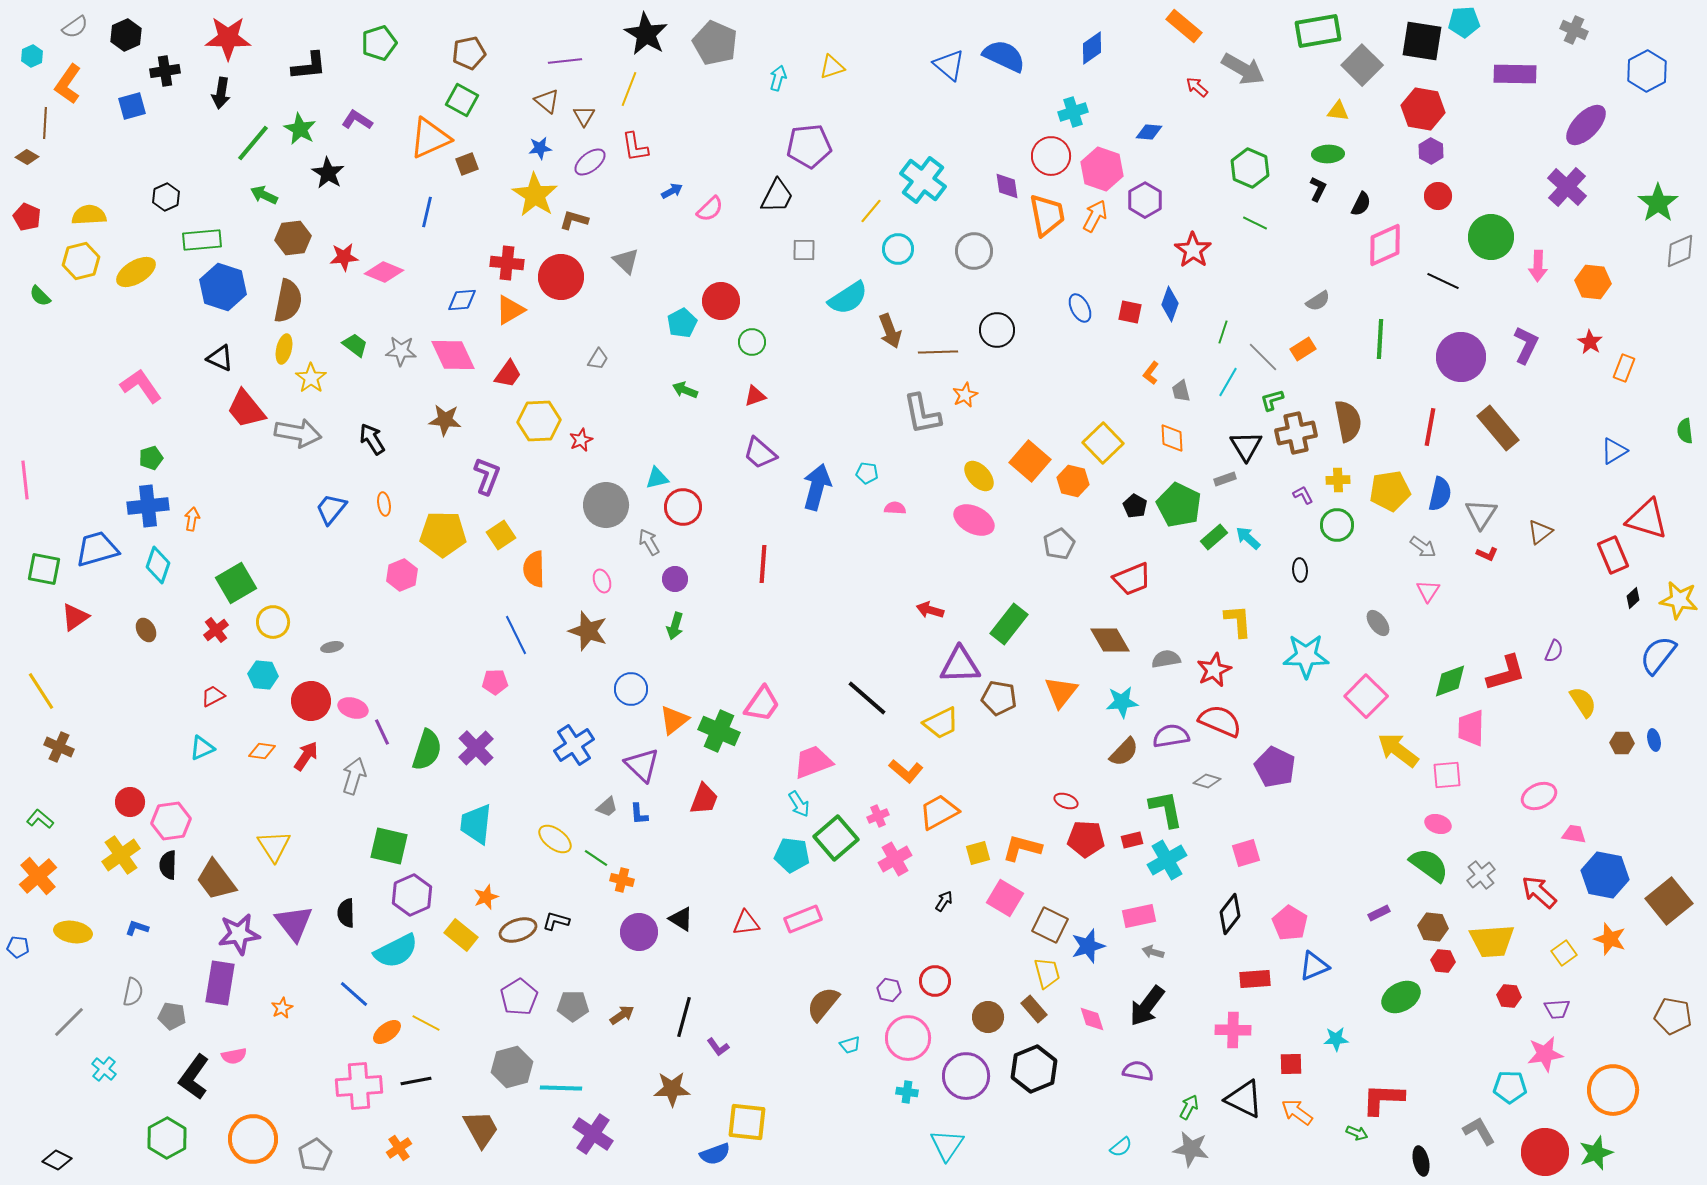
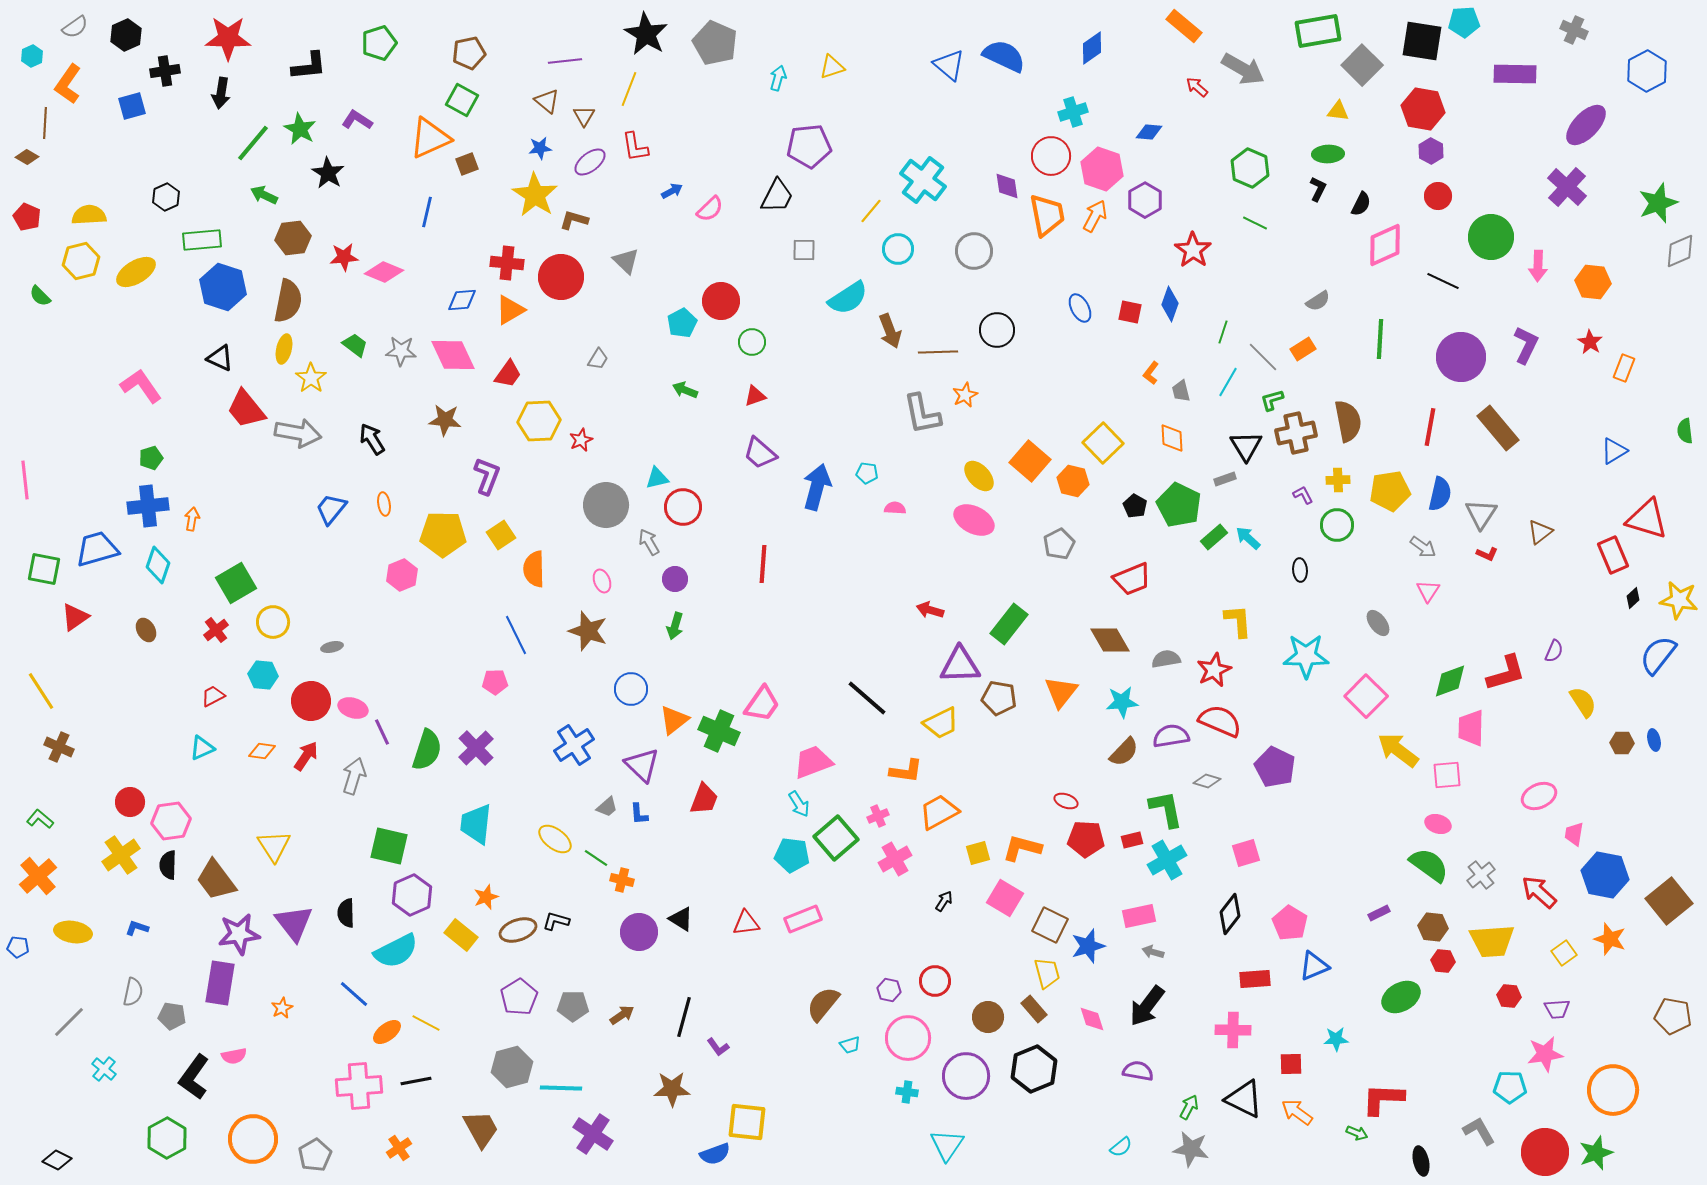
green star at (1658, 203): rotated 15 degrees clockwise
orange L-shape at (906, 771): rotated 32 degrees counterclockwise
pink trapezoid at (1574, 834): rotated 90 degrees counterclockwise
